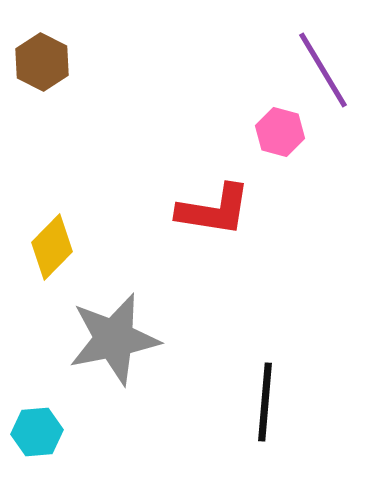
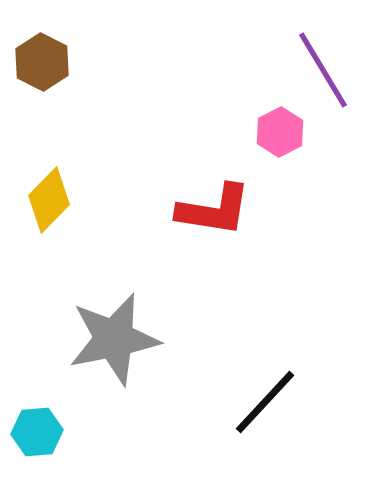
pink hexagon: rotated 18 degrees clockwise
yellow diamond: moved 3 px left, 47 px up
black line: rotated 38 degrees clockwise
